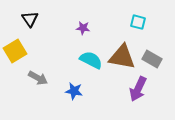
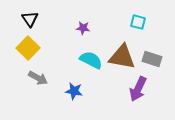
yellow square: moved 13 px right, 3 px up; rotated 15 degrees counterclockwise
gray rectangle: rotated 12 degrees counterclockwise
